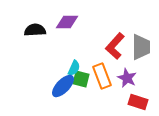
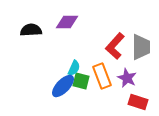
black semicircle: moved 4 px left
green square: moved 2 px down
